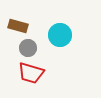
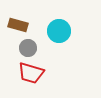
brown rectangle: moved 1 px up
cyan circle: moved 1 px left, 4 px up
